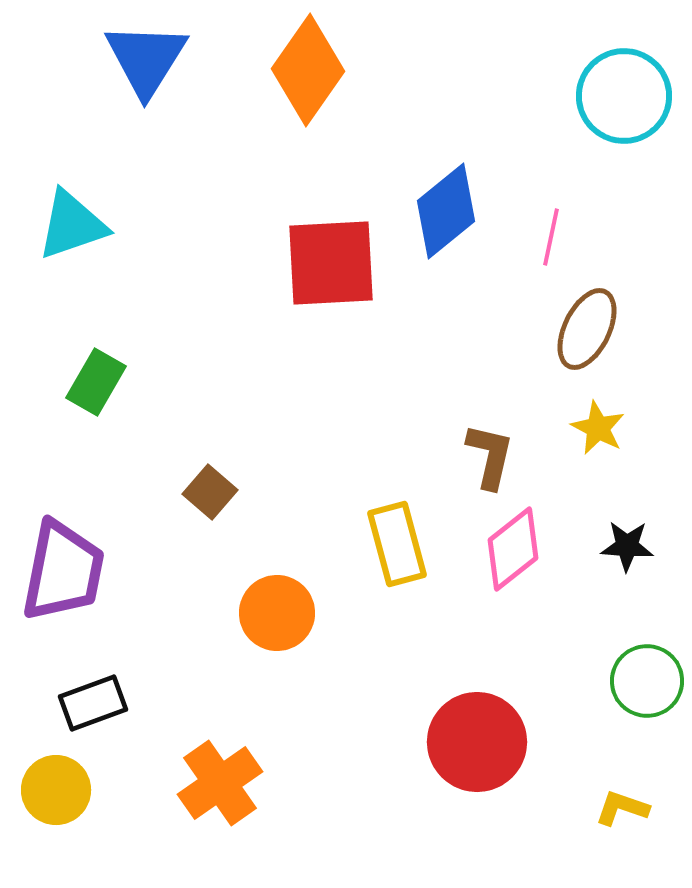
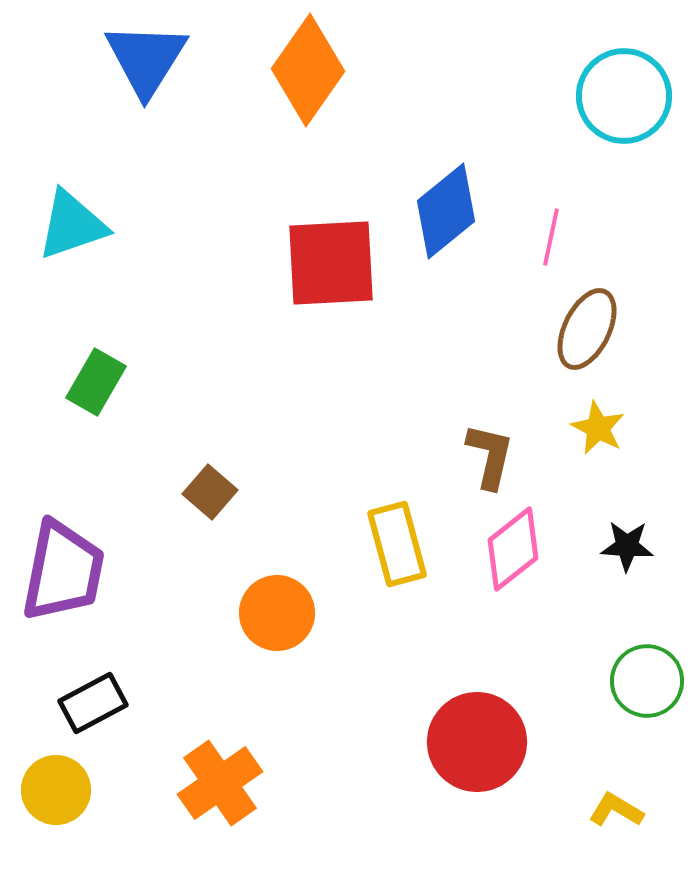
black rectangle: rotated 8 degrees counterclockwise
yellow L-shape: moved 6 px left, 2 px down; rotated 12 degrees clockwise
